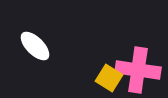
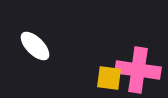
yellow square: rotated 24 degrees counterclockwise
